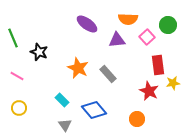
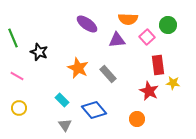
yellow star: rotated 16 degrees clockwise
